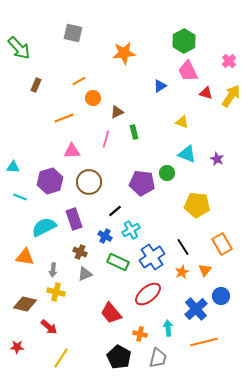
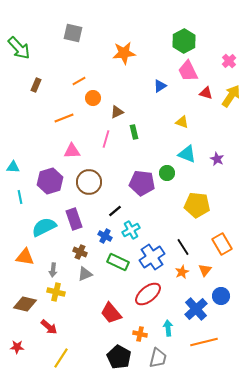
cyan line at (20, 197): rotated 56 degrees clockwise
